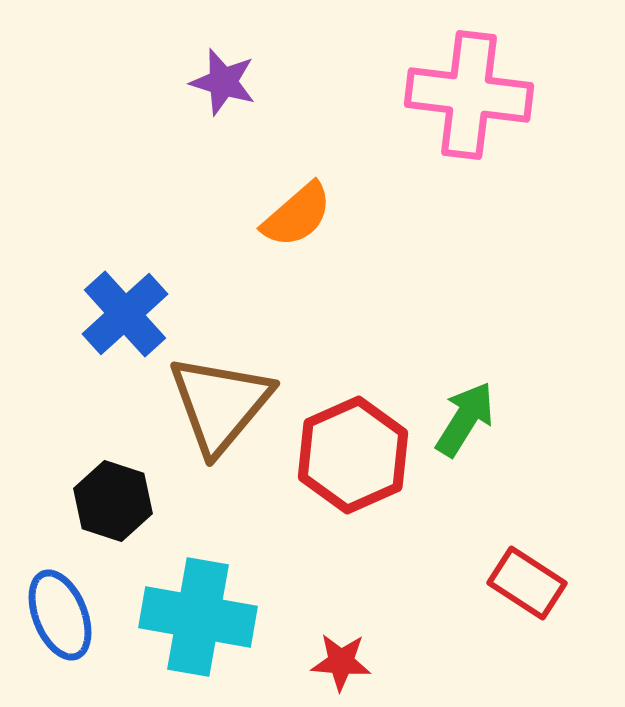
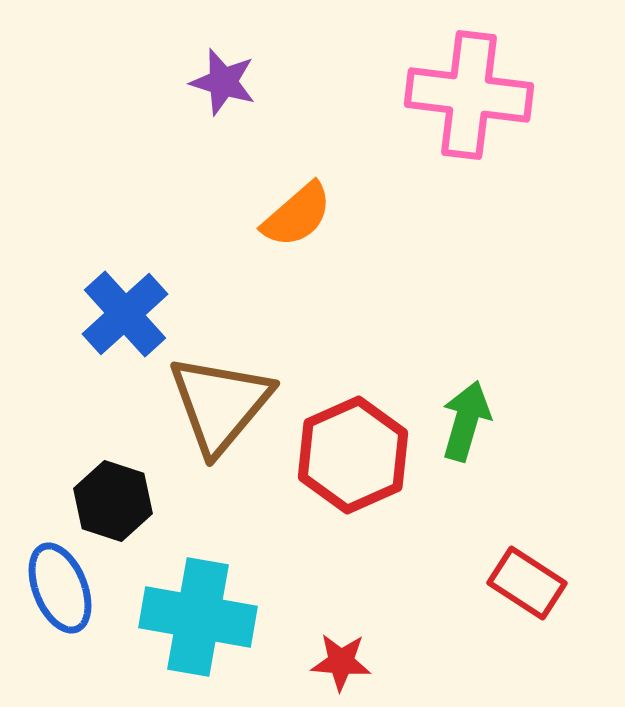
green arrow: moved 1 px right, 2 px down; rotated 16 degrees counterclockwise
blue ellipse: moved 27 px up
